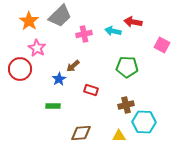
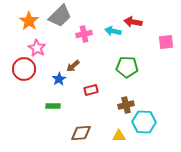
pink square: moved 4 px right, 3 px up; rotated 35 degrees counterclockwise
red circle: moved 4 px right
red rectangle: rotated 32 degrees counterclockwise
